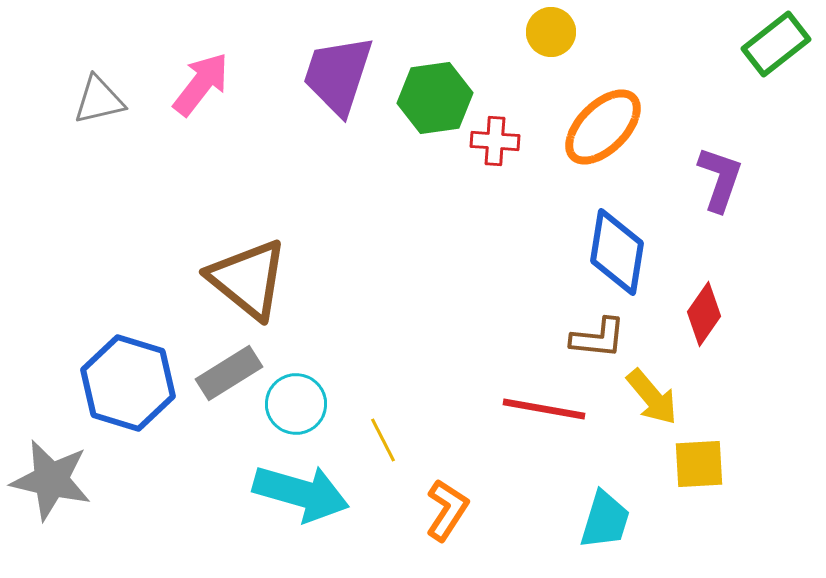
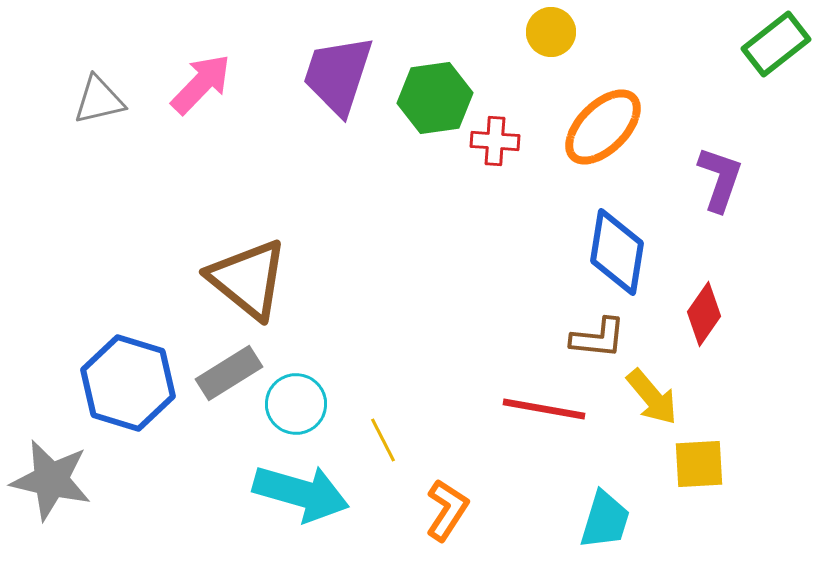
pink arrow: rotated 6 degrees clockwise
